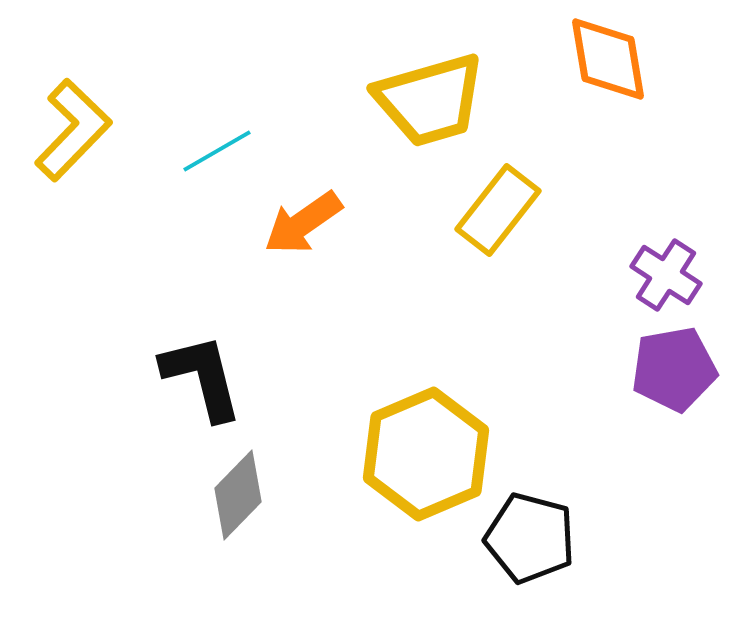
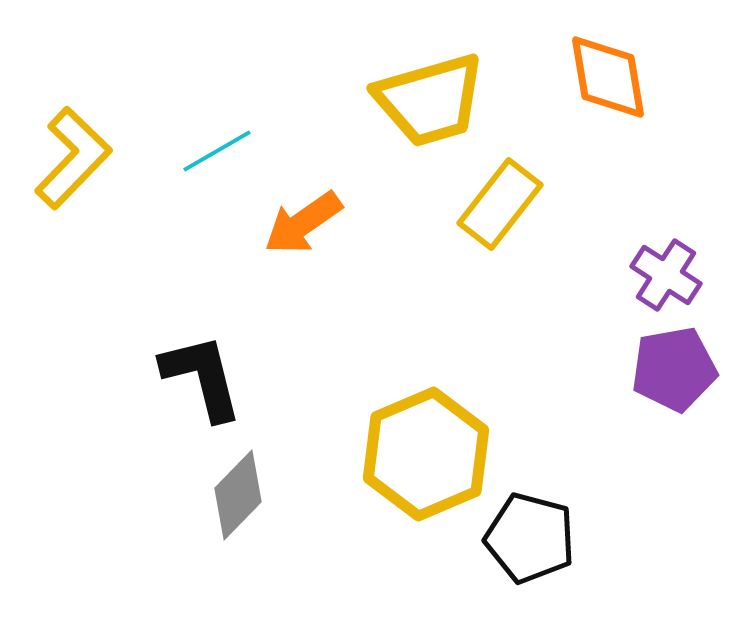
orange diamond: moved 18 px down
yellow L-shape: moved 28 px down
yellow rectangle: moved 2 px right, 6 px up
